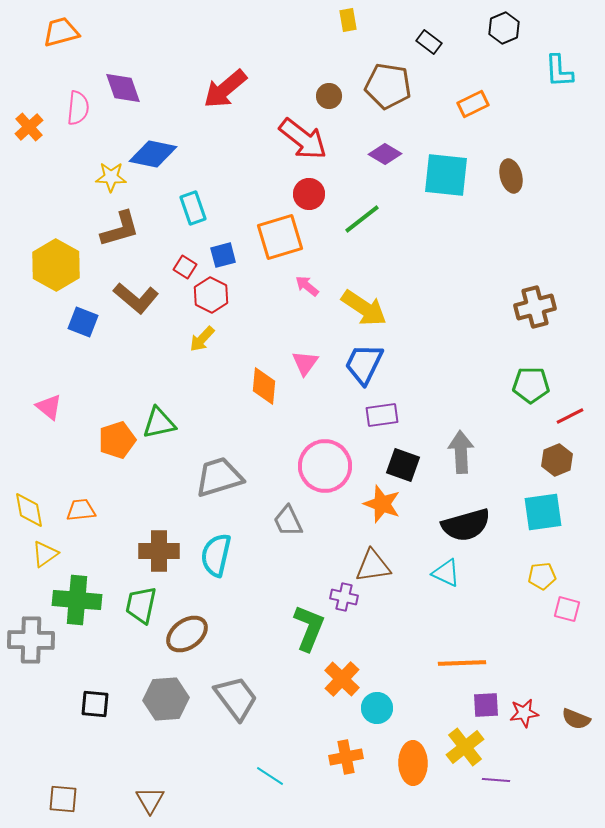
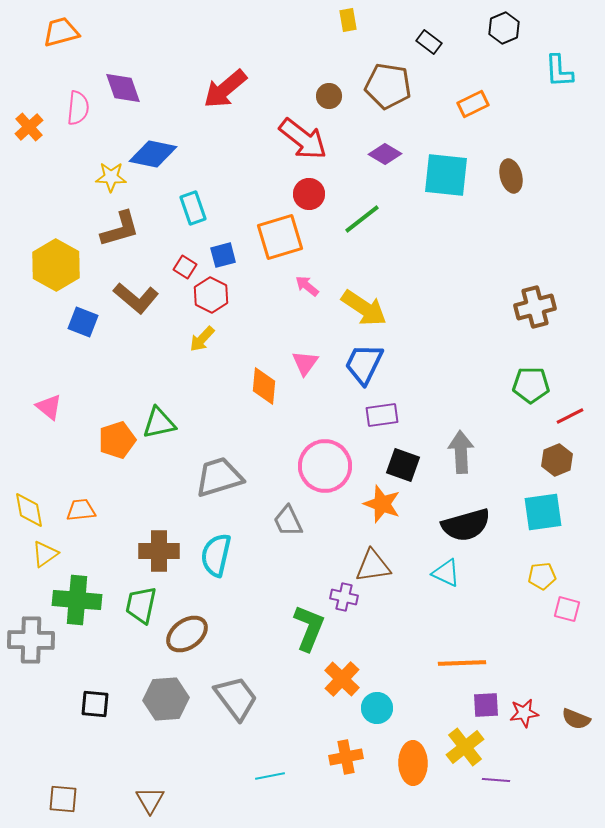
cyan line at (270, 776): rotated 44 degrees counterclockwise
